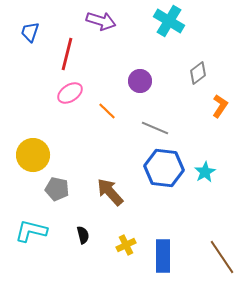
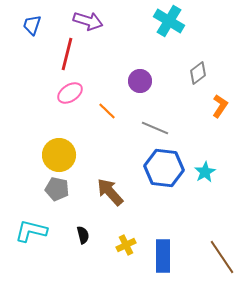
purple arrow: moved 13 px left
blue trapezoid: moved 2 px right, 7 px up
yellow circle: moved 26 px right
